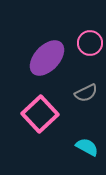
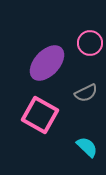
purple ellipse: moved 5 px down
pink square: moved 1 px down; rotated 18 degrees counterclockwise
cyan semicircle: rotated 15 degrees clockwise
